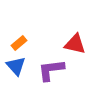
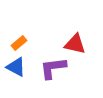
blue triangle: moved 1 px down; rotated 20 degrees counterclockwise
purple L-shape: moved 2 px right, 2 px up
